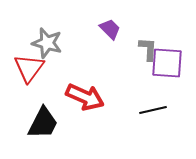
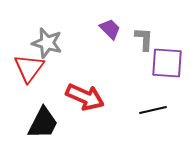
gray L-shape: moved 4 px left, 10 px up
